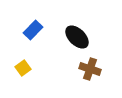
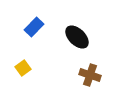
blue rectangle: moved 1 px right, 3 px up
brown cross: moved 6 px down
